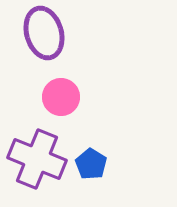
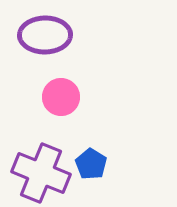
purple ellipse: moved 1 px right, 2 px down; rotated 75 degrees counterclockwise
purple cross: moved 4 px right, 14 px down
